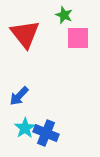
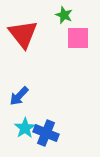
red triangle: moved 2 px left
